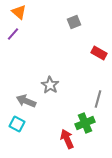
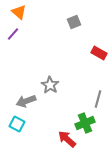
gray arrow: rotated 42 degrees counterclockwise
red arrow: rotated 24 degrees counterclockwise
